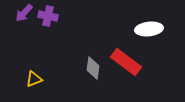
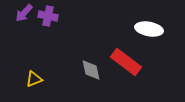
white ellipse: rotated 16 degrees clockwise
gray diamond: moved 2 px left, 2 px down; rotated 20 degrees counterclockwise
